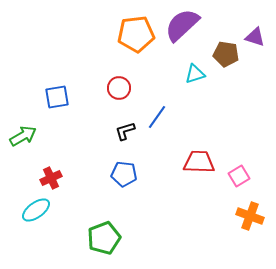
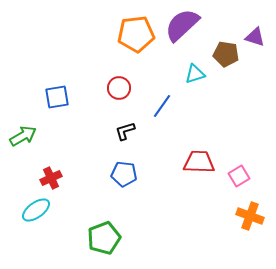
blue line: moved 5 px right, 11 px up
